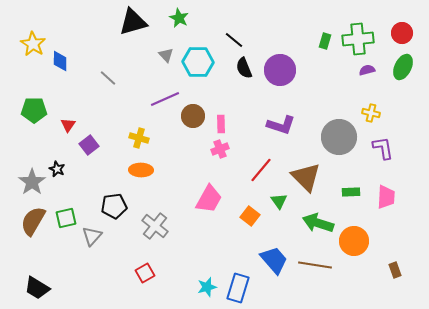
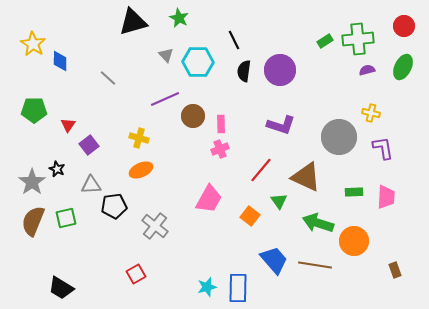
red circle at (402, 33): moved 2 px right, 7 px up
black line at (234, 40): rotated 24 degrees clockwise
green rectangle at (325, 41): rotated 42 degrees clockwise
black semicircle at (244, 68): moved 3 px down; rotated 30 degrees clockwise
orange ellipse at (141, 170): rotated 25 degrees counterclockwise
brown triangle at (306, 177): rotated 20 degrees counterclockwise
green rectangle at (351, 192): moved 3 px right
brown semicircle at (33, 221): rotated 8 degrees counterclockwise
gray triangle at (92, 236): moved 1 px left, 51 px up; rotated 45 degrees clockwise
red square at (145, 273): moved 9 px left, 1 px down
black trapezoid at (37, 288): moved 24 px right
blue rectangle at (238, 288): rotated 16 degrees counterclockwise
